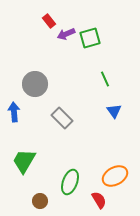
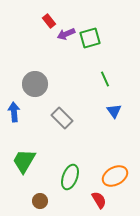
green ellipse: moved 5 px up
